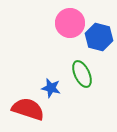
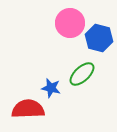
blue hexagon: moved 1 px down
green ellipse: rotated 72 degrees clockwise
red semicircle: rotated 20 degrees counterclockwise
